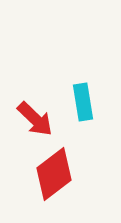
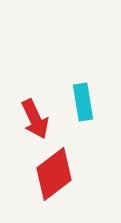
red arrow: rotated 21 degrees clockwise
